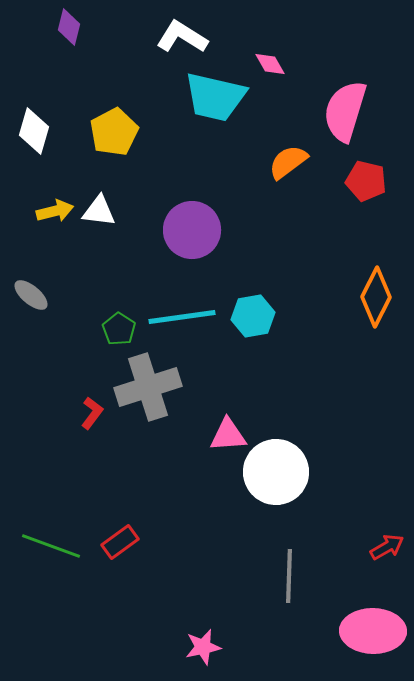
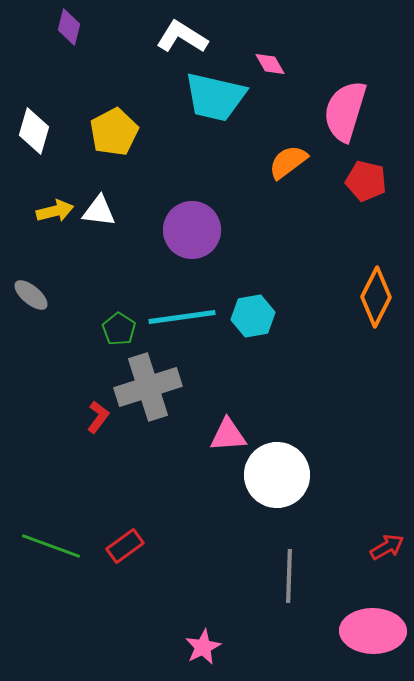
red L-shape: moved 6 px right, 4 px down
white circle: moved 1 px right, 3 px down
red rectangle: moved 5 px right, 4 px down
pink star: rotated 15 degrees counterclockwise
